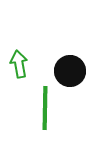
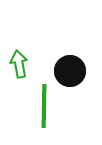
green line: moved 1 px left, 2 px up
